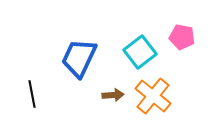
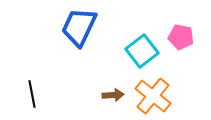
pink pentagon: moved 1 px left
cyan square: moved 2 px right, 1 px up
blue trapezoid: moved 31 px up
